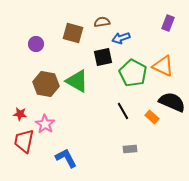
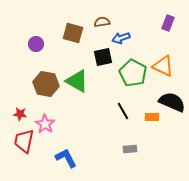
orange rectangle: rotated 40 degrees counterclockwise
